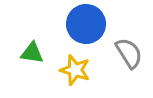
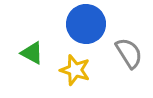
green triangle: rotated 20 degrees clockwise
